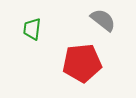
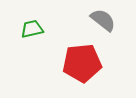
green trapezoid: rotated 70 degrees clockwise
